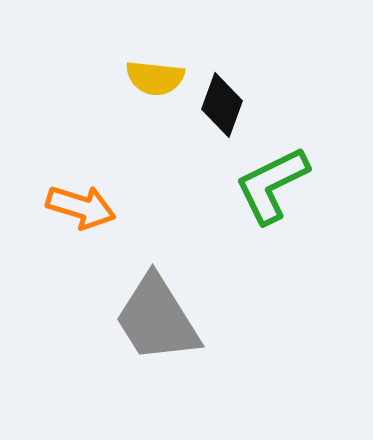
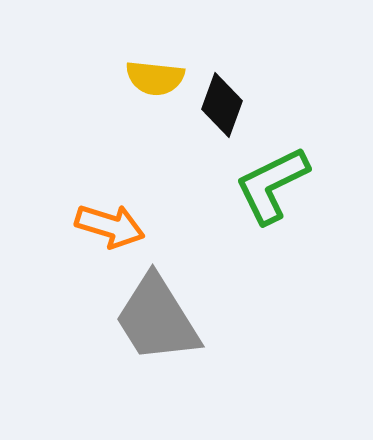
orange arrow: moved 29 px right, 19 px down
